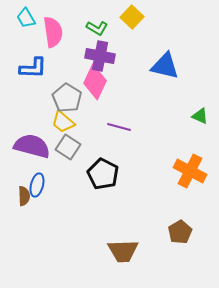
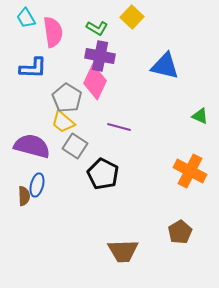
gray square: moved 7 px right, 1 px up
